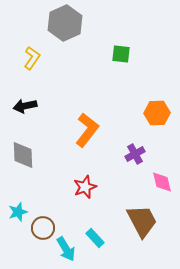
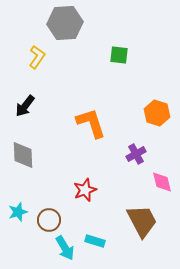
gray hexagon: rotated 20 degrees clockwise
green square: moved 2 px left, 1 px down
yellow L-shape: moved 5 px right, 1 px up
black arrow: rotated 40 degrees counterclockwise
orange hexagon: rotated 20 degrees clockwise
orange L-shape: moved 4 px right, 7 px up; rotated 56 degrees counterclockwise
purple cross: moved 1 px right
red star: moved 3 px down
brown circle: moved 6 px right, 8 px up
cyan rectangle: moved 3 px down; rotated 30 degrees counterclockwise
cyan arrow: moved 1 px left, 1 px up
